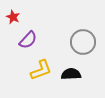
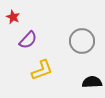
gray circle: moved 1 px left, 1 px up
yellow L-shape: moved 1 px right
black semicircle: moved 21 px right, 8 px down
